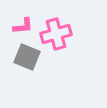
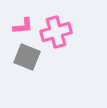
pink cross: moved 2 px up
